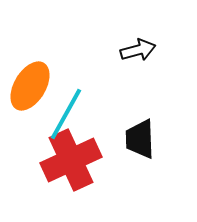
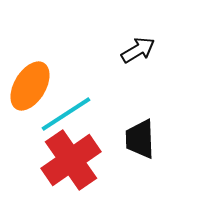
black arrow: rotated 16 degrees counterclockwise
cyan line: rotated 28 degrees clockwise
red cross: rotated 10 degrees counterclockwise
